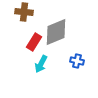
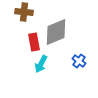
red rectangle: rotated 42 degrees counterclockwise
blue cross: moved 2 px right; rotated 24 degrees clockwise
